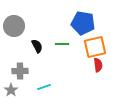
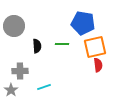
black semicircle: rotated 24 degrees clockwise
